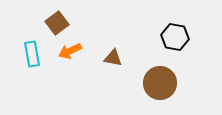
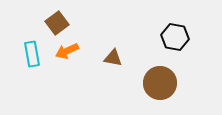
orange arrow: moved 3 px left
